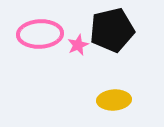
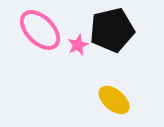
pink ellipse: moved 4 px up; rotated 48 degrees clockwise
yellow ellipse: rotated 44 degrees clockwise
